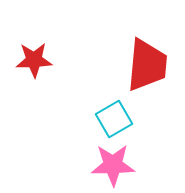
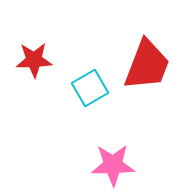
red trapezoid: rotated 16 degrees clockwise
cyan square: moved 24 px left, 31 px up
